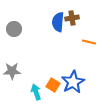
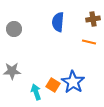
brown cross: moved 21 px right, 1 px down
blue star: rotated 10 degrees counterclockwise
